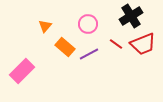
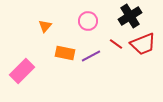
black cross: moved 1 px left
pink circle: moved 3 px up
orange rectangle: moved 6 px down; rotated 30 degrees counterclockwise
purple line: moved 2 px right, 2 px down
